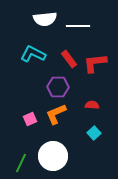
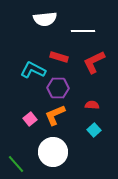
white line: moved 5 px right, 5 px down
cyan L-shape: moved 16 px down
red rectangle: moved 10 px left, 2 px up; rotated 36 degrees counterclockwise
red L-shape: moved 1 px left, 1 px up; rotated 20 degrees counterclockwise
purple hexagon: moved 1 px down
orange L-shape: moved 1 px left, 1 px down
pink square: rotated 16 degrees counterclockwise
cyan square: moved 3 px up
white circle: moved 4 px up
green line: moved 5 px left, 1 px down; rotated 66 degrees counterclockwise
